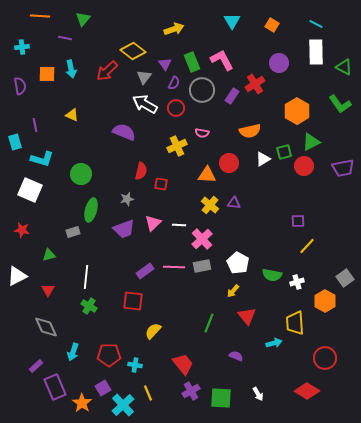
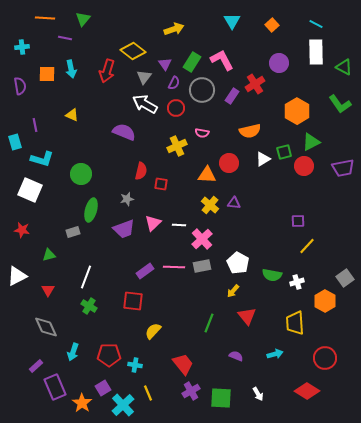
orange line at (40, 16): moved 5 px right, 2 px down
orange square at (272, 25): rotated 16 degrees clockwise
green rectangle at (192, 62): rotated 54 degrees clockwise
red arrow at (107, 71): rotated 30 degrees counterclockwise
white line at (86, 277): rotated 15 degrees clockwise
cyan arrow at (274, 343): moved 1 px right, 11 px down
